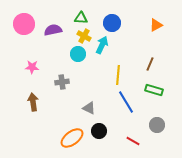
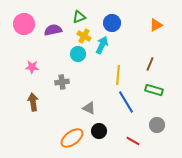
green triangle: moved 2 px left, 1 px up; rotated 24 degrees counterclockwise
